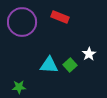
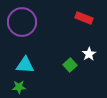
red rectangle: moved 24 px right, 1 px down
cyan triangle: moved 24 px left
